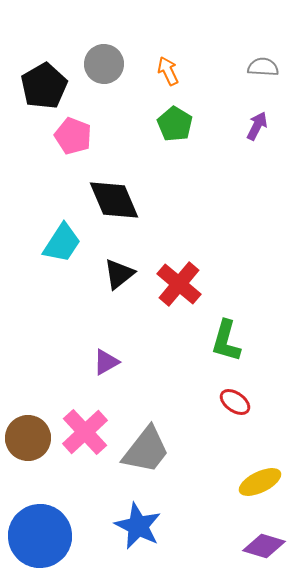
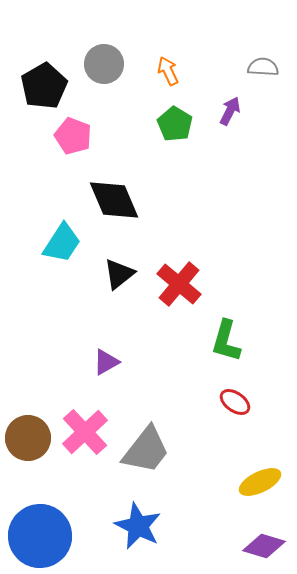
purple arrow: moved 27 px left, 15 px up
